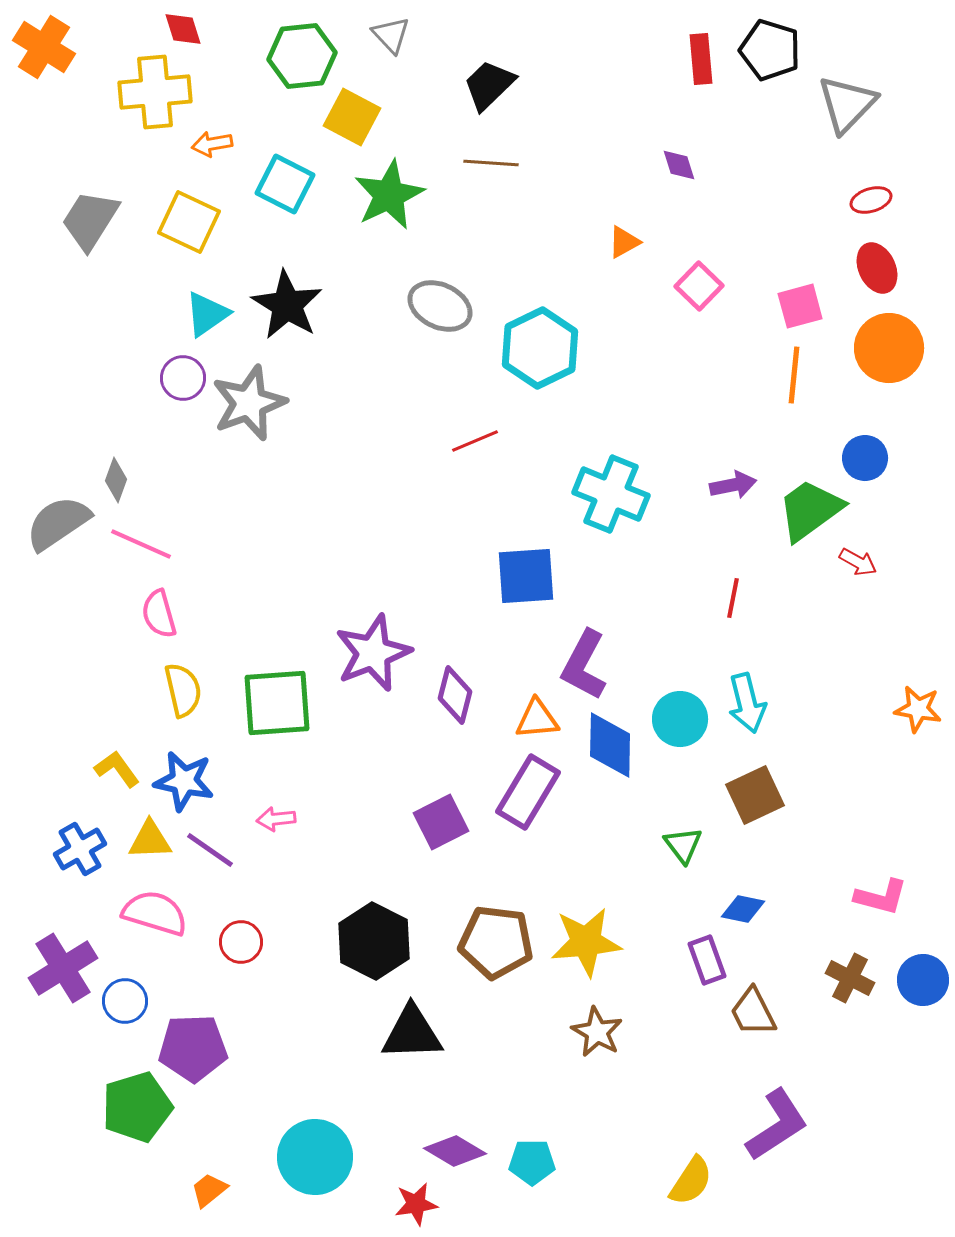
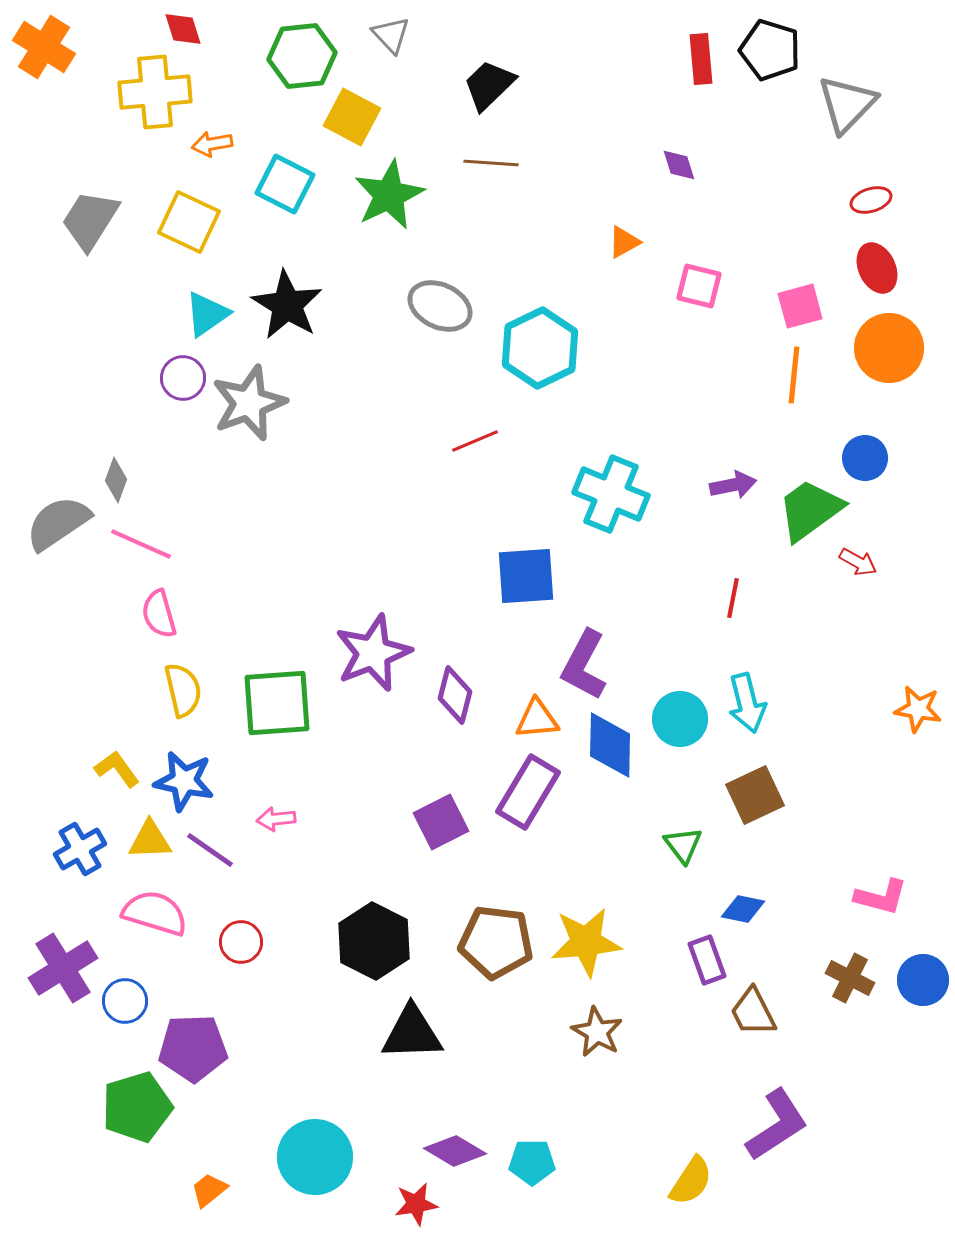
pink square at (699, 286): rotated 30 degrees counterclockwise
